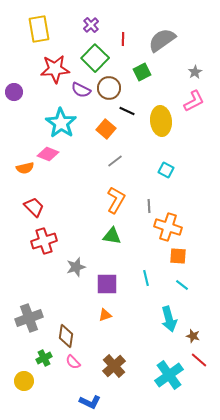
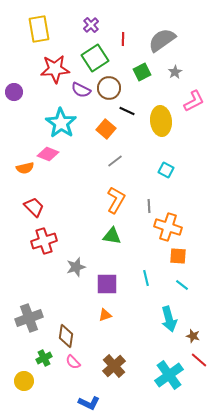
green square at (95, 58): rotated 12 degrees clockwise
gray star at (195, 72): moved 20 px left
blue L-shape at (90, 402): moved 1 px left, 1 px down
